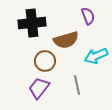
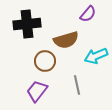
purple semicircle: moved 2 px up; rotated 60 degrees clockwise
black cross: moved 5 px left, 1 px down
purple trapezoid: moved 2 px left, 3 px down
